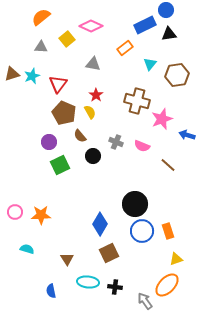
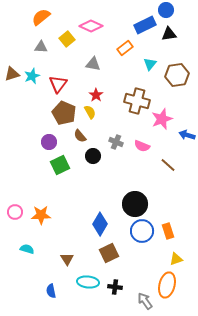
orange ellipse at (167, 285): rotated 30 degrees counterclockwise
